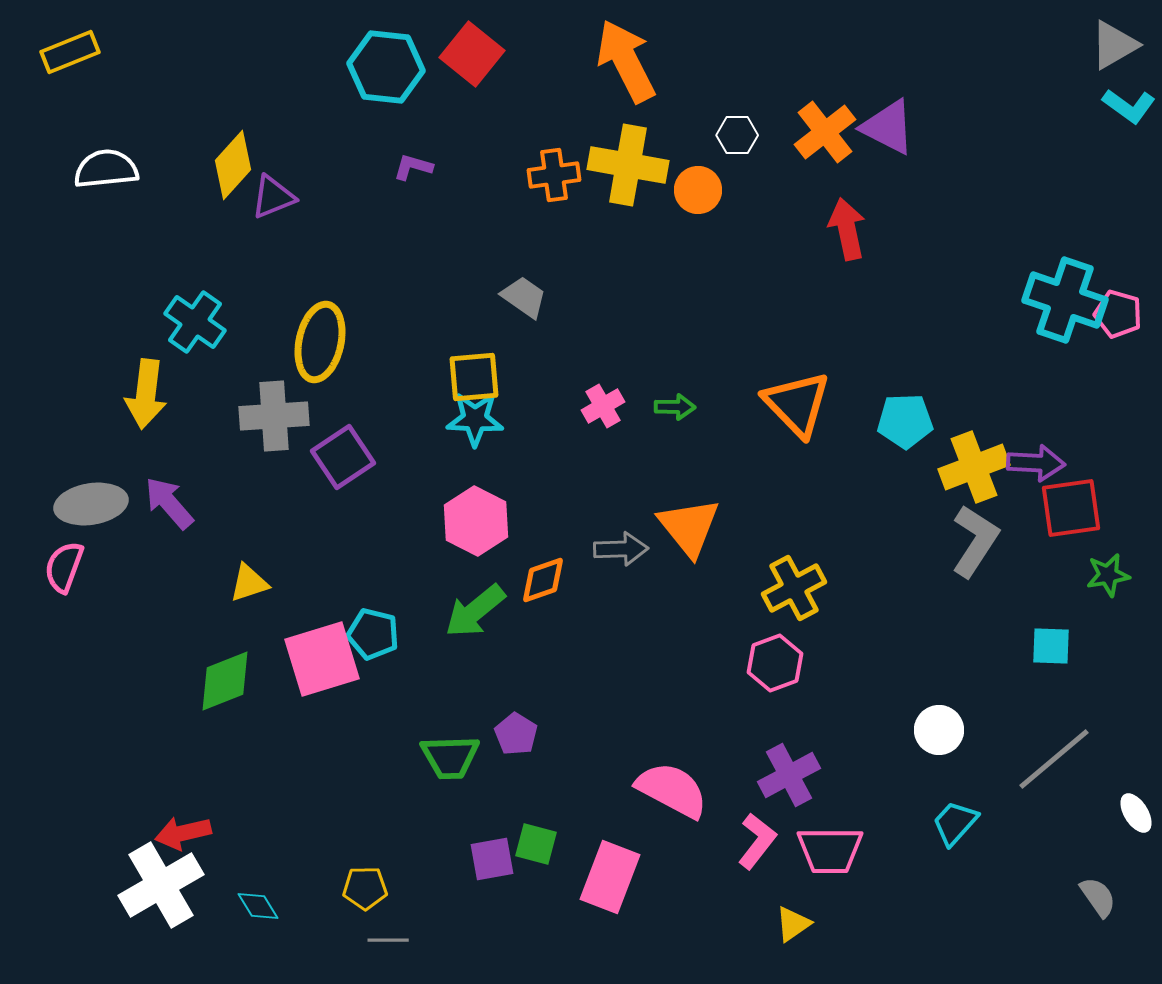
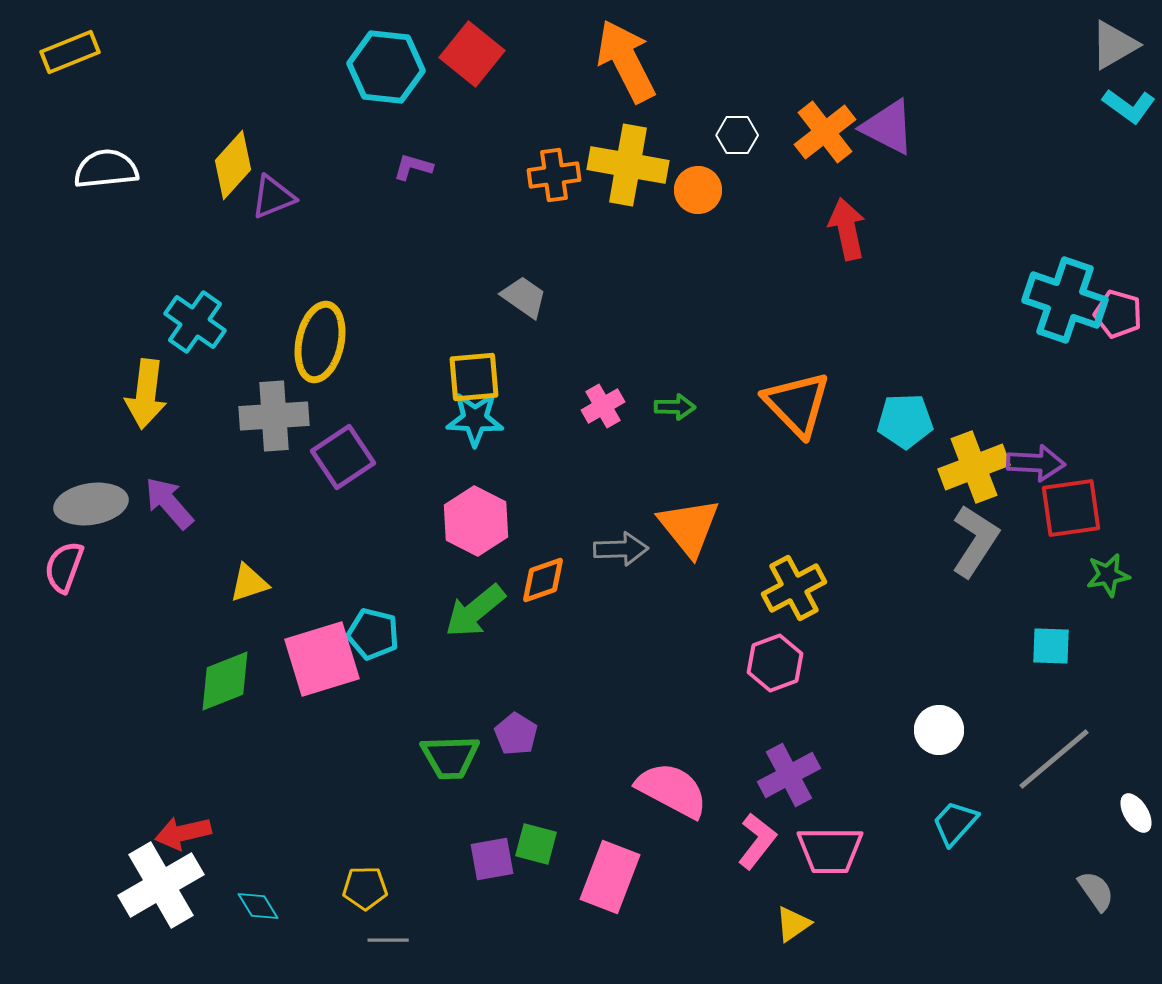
gray semicircle at (1098, 897): moved 2 px left, 6 px up
